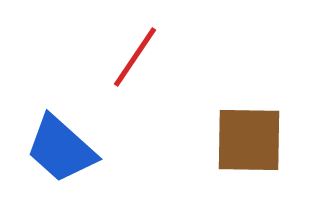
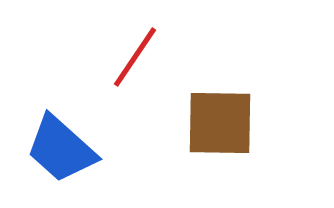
brown square: moved 29 px left, 17 px up
